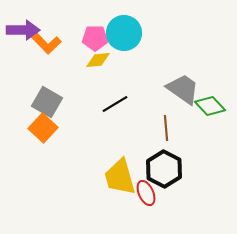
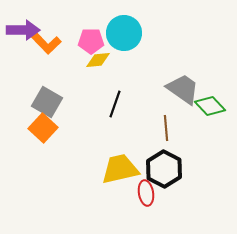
pink pentagon: moved 4 px left, 3 px down
black line: rotated 40 degrees counterclockwise
yellow trapezoid: moved 8 px up; rotated 93 degrees clockwise
red ellipse: rotated 15 degrees clockwise
